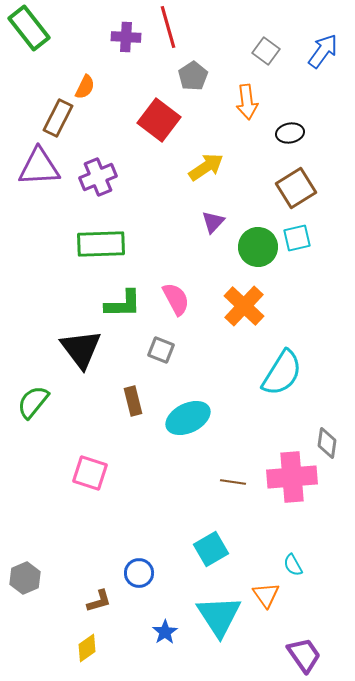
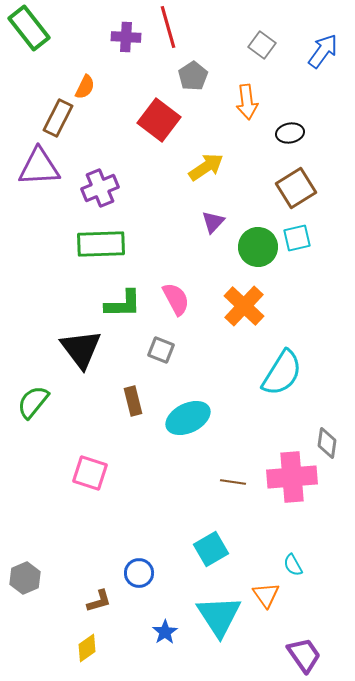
gray square at (266, 51): moved 4 px left, 6 px up
purple cross at (98, 177): moved 2 px right, 11 px down
